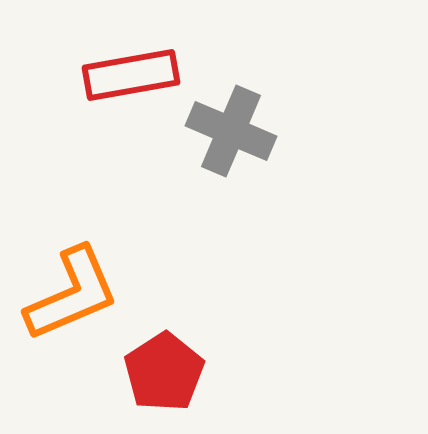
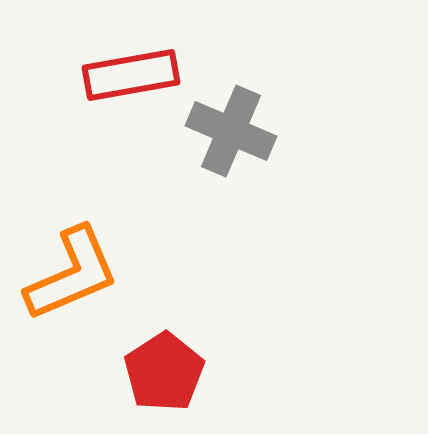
orange L-shape: moved 20 px up
